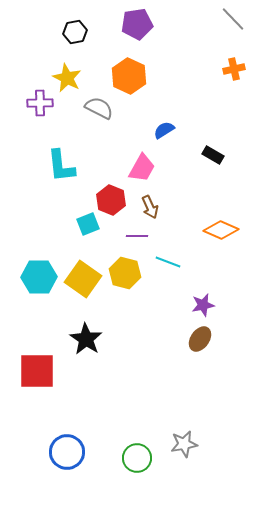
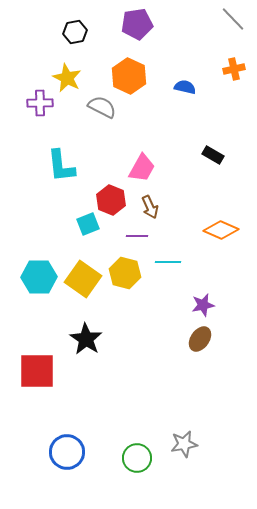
gray semicircle: moved 3 px right, 1 px up
blue semicircle: moved 21 px right, 43 px up; rotated 45 degrees clockwise
cyan line: rotated 20 degrees counterclockwise
